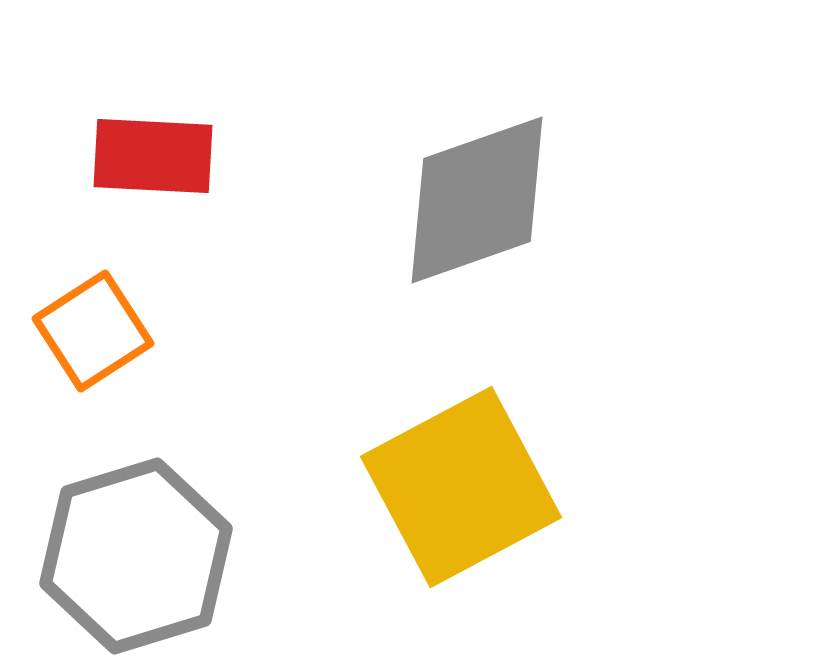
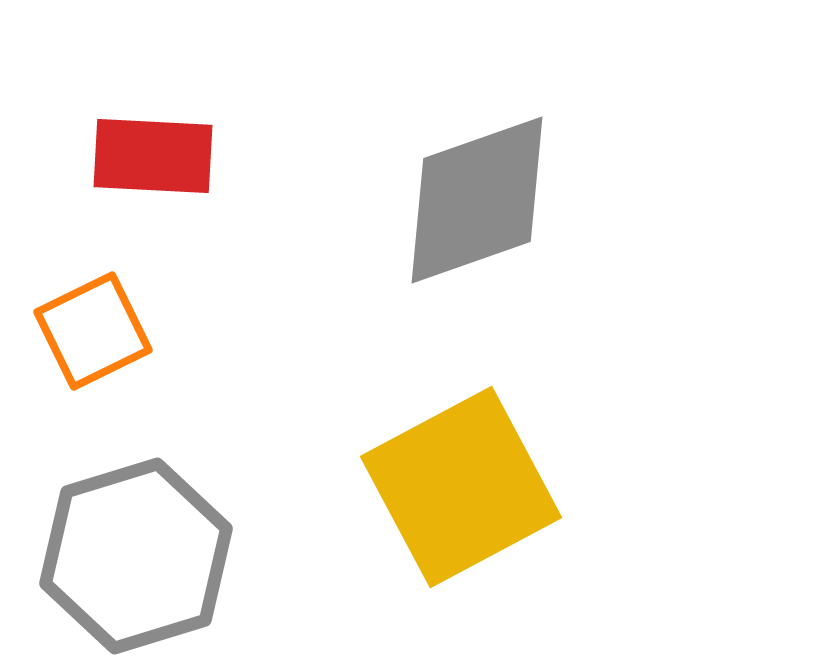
orange square: rotated 7 degrees clockwise
